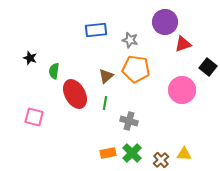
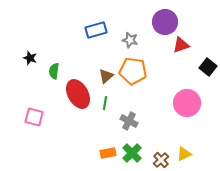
blue rectangle: rotated 10 degrees counterclockwise
red triangle: moved 2 px left, 1 px down
orange pentagon: moved 3 px left, 2 px down
pink circle: moved 5 px right, 13 px down
red ellipse: moved 3 px right
gray cross: rotated 12 degrees clockwise
yellow triangle: rotated 28 degrees counterclockwise
